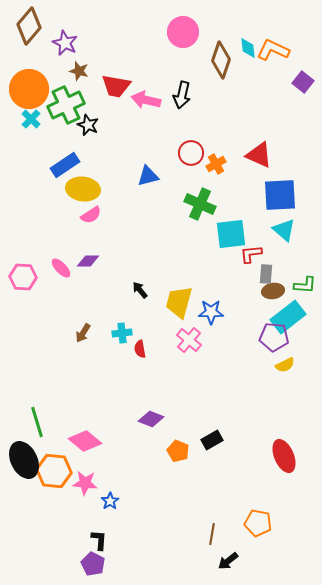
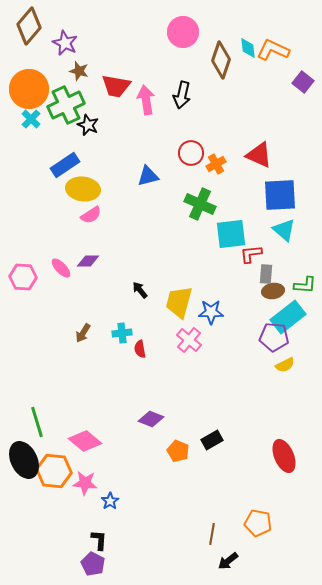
pink arrow at (146, 100): rotated 68 degrees clockwise
